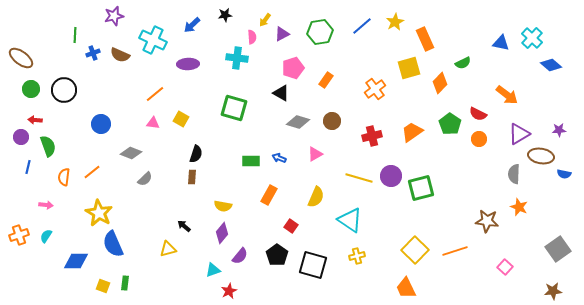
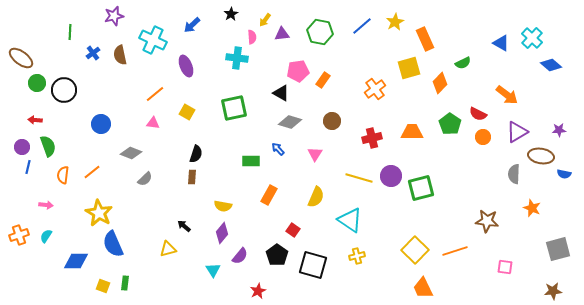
black star at (225, 15): moved 6 px right, 1 px up; rotated 24 degrees counterclockwise
green hexagon at (320, 32): rotated 20 degrees clockwise
purple triangle at (282, 34): rotated 21 degrees clockwise
green line at (75, 35): moved 5 px left, 3 px up
blue triangle at (501, 43): rotated 18 degrees clockwise
blue cross at (93, 53): rotated 16 degrees counterclockwise
brown semicircle at (120, 55): rotated 54 degrees clockwise
purple ellipse at (188, 64): moved 2 px left, 2 px down; rotated 70 degrees clockwise
pink pentagon at (293, 68): moved 5 px right, 3 px down; rotated 10 degrees clockwise
orange rectangle at (326, 80): moved 3 px left
green circle at (31, 89): moved 6 px right, 6 px up
green square at (234, 108): rotated 28 degrees counterclockwise
yellow square at (181, 119): moved 6 px right, 7 px up
gray diamond at (298, 122): moved 8 px left
orange trapezoid at (412, 132): rotated 35 degrees clockwise
purple triangle at (519, 134): moved 2 px left, 2 px up
red cross at (372, 136): moved 2 px down
purple circle at (21, 137): moved 1 px right, 10 px down
orange circle at (479, 139): moved 4 px right, 2 px up
pink triangle at (315, 154): rotated 28 degrees counterclockwise
blue arrow at (279, 158): moved 1 px left, 9 px up; rotated 24 degrees clockwise
orange semicircle at (64, 177): moved 1 px left, 2 px up
orange star at (519, 207): moved 13 px right, 1 px down
red square at (291, 226): moved 2 px right, 4 px down
gray square at (558, 249): rotated 20 degrees clockwise
pink square at (505, 267): rotated 35 degrees counterclockwise
cyan triangle at (213, 270): rotated 42 degrees counterclockwise
orange trapezoid at (406, 288): moved 17 px right
red star at (229, 291): moved 29 px right
